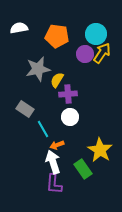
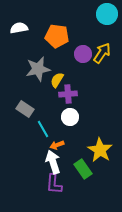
cyan circle: moved 11 px right, 20 px up
purple circle: moved 2 px left
